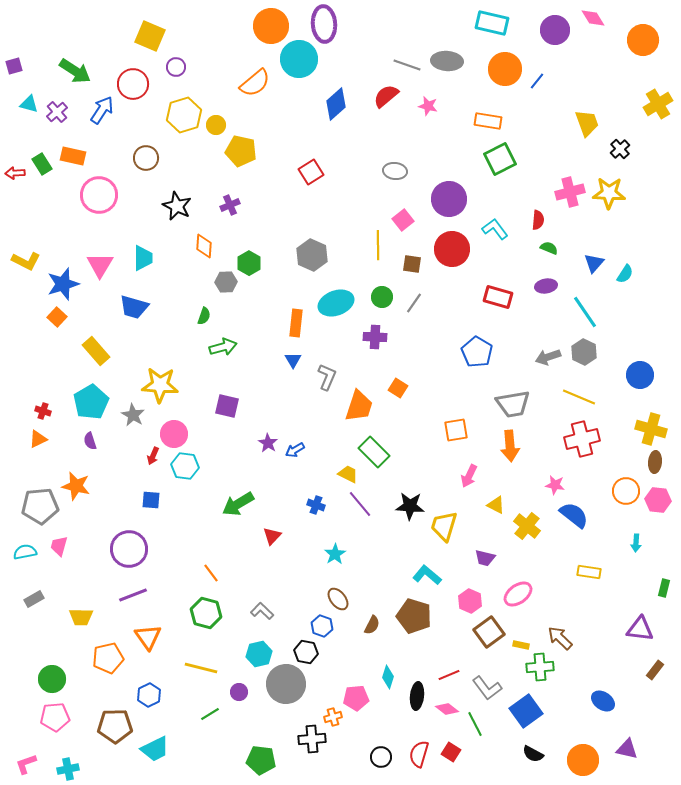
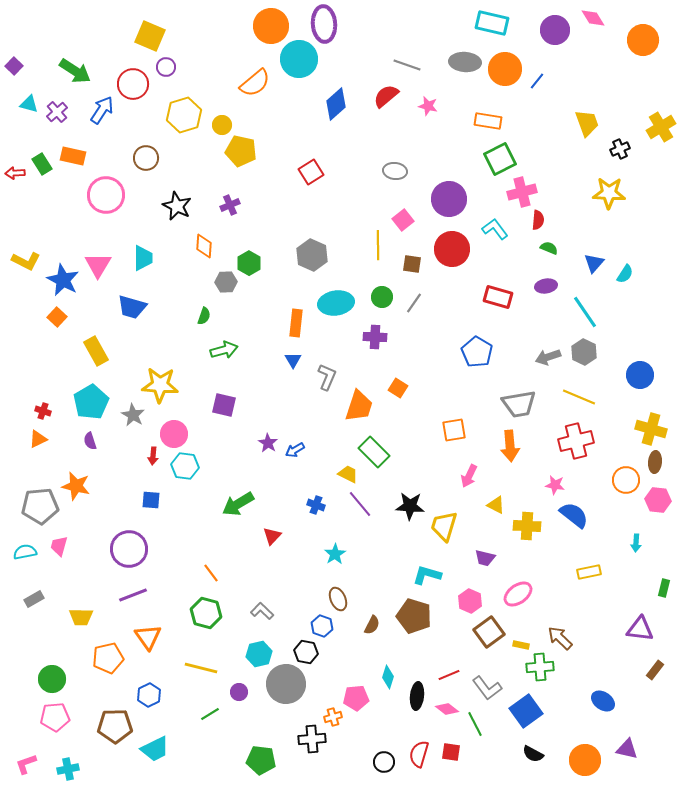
gray ellipse at (447, 61): moved 18 px right, 1 px down
purple square at (14, 66): rotated 30 degrees counterclockwise
purple circle at (176, 67): moved 10 px left
yellow cross at (658, 104): moved 3 px right, 23 px down
yellow circle at (216, 125): moved 6 px right
black cross at (620, 149): rotated 18 degrees clockwise
pink cross at (570, 192): moved 48 px left
pink circle at (99, 195): moved 7 px right
pink triangle at (100, 265): moved 2 px left
blue star at (63, 284): moved 4 px up; rotated 28 degrees counterclockwise
cyan ellipse at (336, 303): rotated 12 degrees clockwise
blue trapezoid at (134, 307): moved 2 px left
green arrow at (223, 347): moved 1 px right, 3 px down
yellow rectangle at (96, 351): rotated 12 degrees clockwise
gray trapezoid at (513, 404): moved 6 px right
purple square at (227, 406): moved 3 px left, 1 px up
orange square at (456, 430): moved 2 px left
red cross at (582, 439): moved 6 px left, 2 px down
red arrow at (153, 456): rotated 18 degrees counterclockwise
orange circle at (626, 491): moved 11 px up
yellow cross at (527, 526): rotated 36 degrees counterclockwise
yellow rectangle at (589, 572): rotated 20 degrees counterclockwise
cyan L-shape at (427, 575): rotated 24 degrees counterclockwise
brown ellipse at (338, 599): rotated 15 degrees clockwise
red square at (451, 752): rotated 24 degrees counterclockwise
black circle at (381, 757): moved 3 px right, 5 px down
orange circle at (583, 760): moved 2 px right
